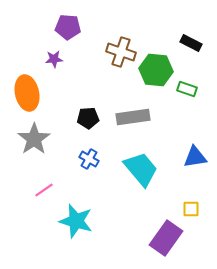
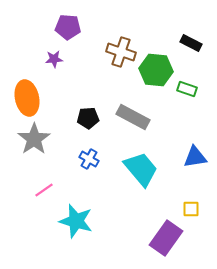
orange ellipse: moved 5 px down
gray rectangle: rotated 36 degrees clockwise
